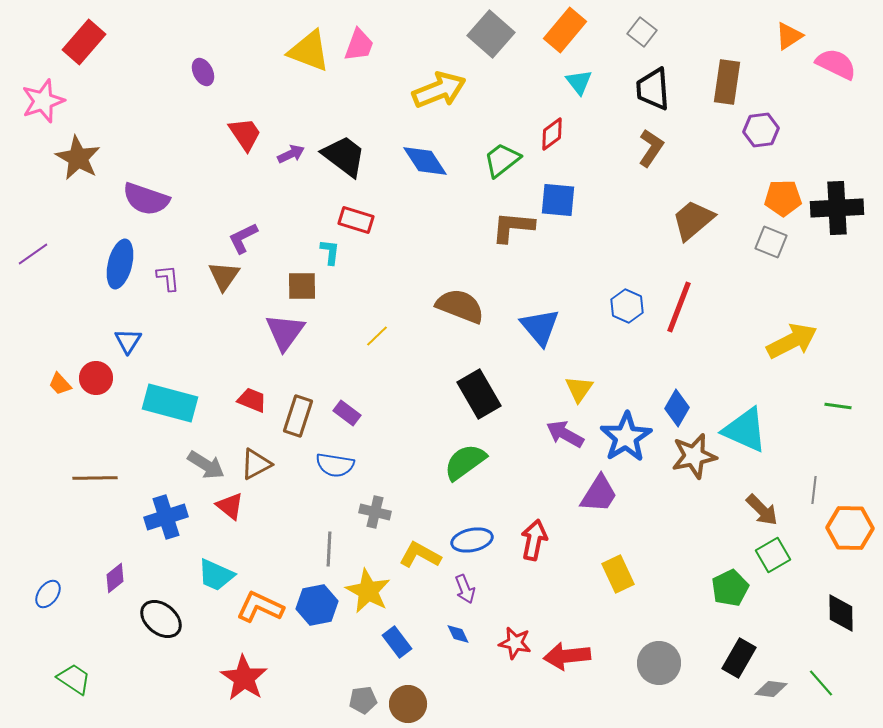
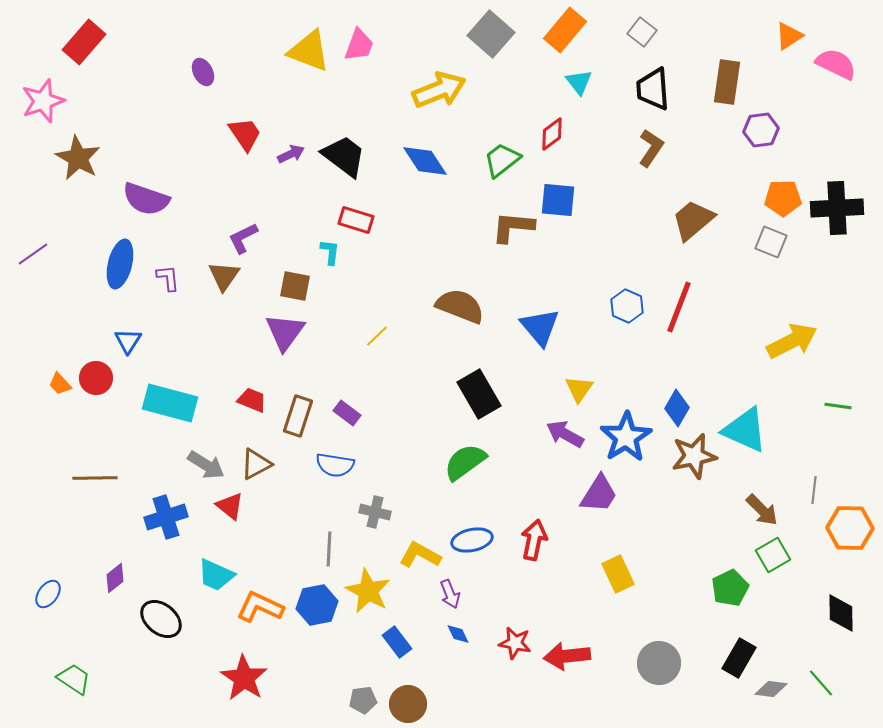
brown square at (302, 286): moved 7 px left; rotated 12 degrees clockwise
purple arrow at (465, 589): moved 15 px left, 5 px down
